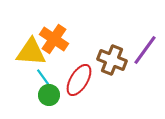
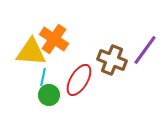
cyan line: rotated 48 degrees clockwise
